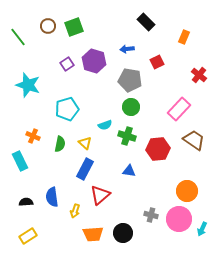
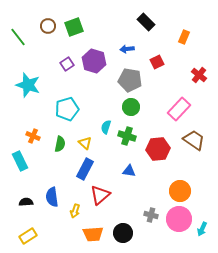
cyan semicircle: moved 1 px right, 2 px down; rotated 128 degrees clockwise
orange circle: moved 7 px left
